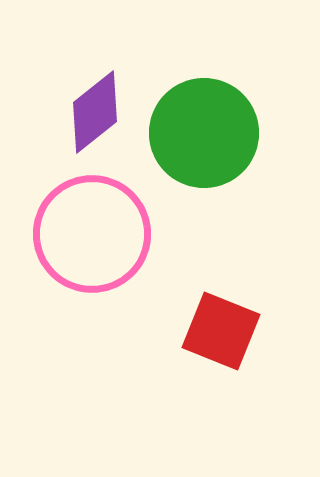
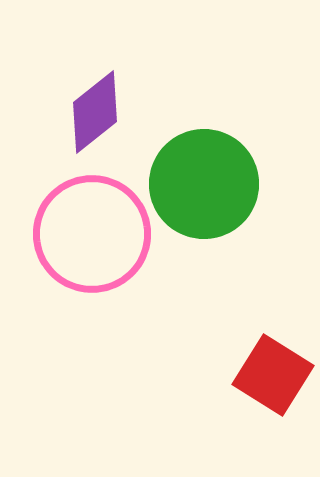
green circle: moved 51 px down
red square: moved 52 px right, 44 px down; rotated 10 degrees clockwise
